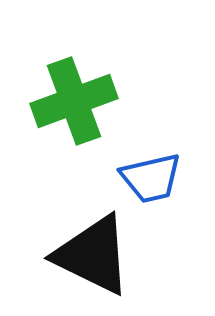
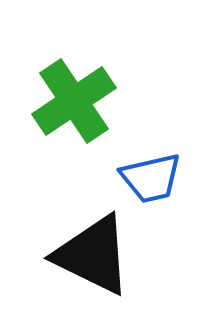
green cross: rotated 14 degrees counterclockwise
